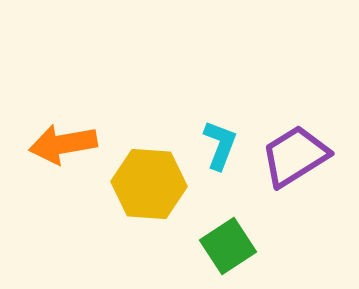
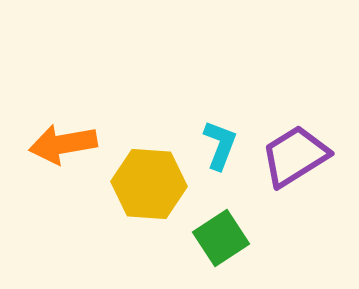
green square: moved 7 px left, 8 px up
